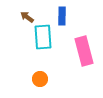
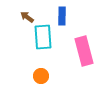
orange circle: moved 1 px right, 3 px up
